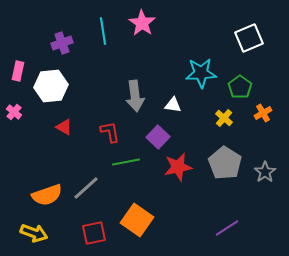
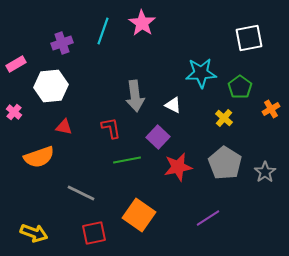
cyan line: rotated 28 degrees clockwise
white square: rotated 12 degrees clockwise
pink rectangle: moved 2 px left, 7 px up; rotated 48 degrees clockwise
white triangle: rotated 18 degrees clockwise
orange cross: moved 8 px right, 4 px up
red triangle: rotated 18 degrees counterclockwise
red L-shape: moved 1 px right, 4 px up
green line: moved 1 px right, 2 px up
gray line: moved 5 px left, 5 px down; rotated 68 degrees clockwise
orange semicircle: moved 8 px left, 38 px up
orange square: moved 2 px right, 5 px up
purple line: moved 19 px left, 10 px up
